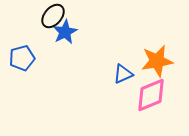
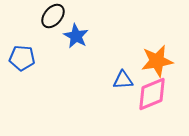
blue star: moved 11 px right, 4 px down; rotated 15 degrees counterclockwise
blue pentagon: rotated 20 degrees clockwise
blue triangle: moved 6 px down; rotated 20 degrees clockwise
pink diamond: moved 1 px right, 1 px up
